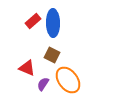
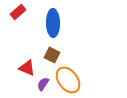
red rectangle: moved 15 px left, 9 px up
